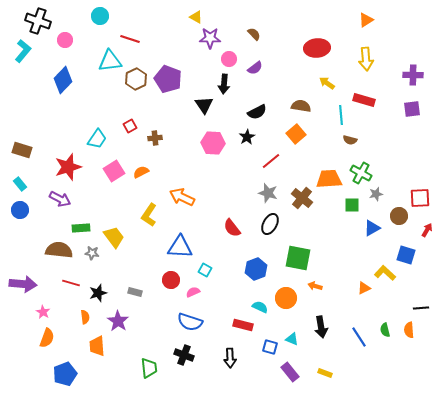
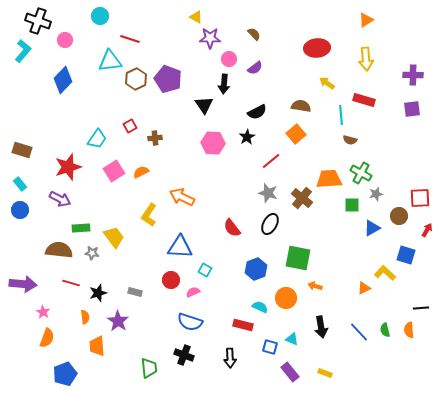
blue line at (359, 337): moved 5 px up; rotated 10 degrees counterclockwise
